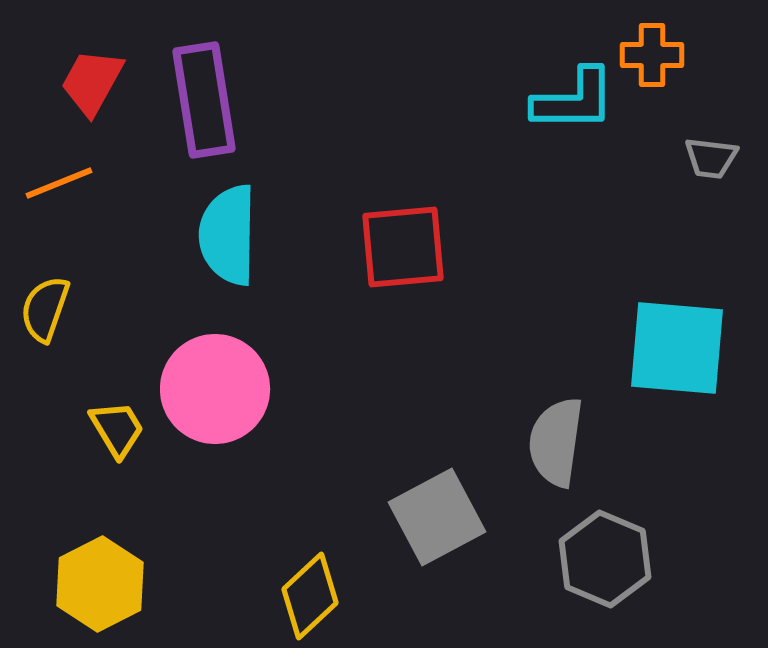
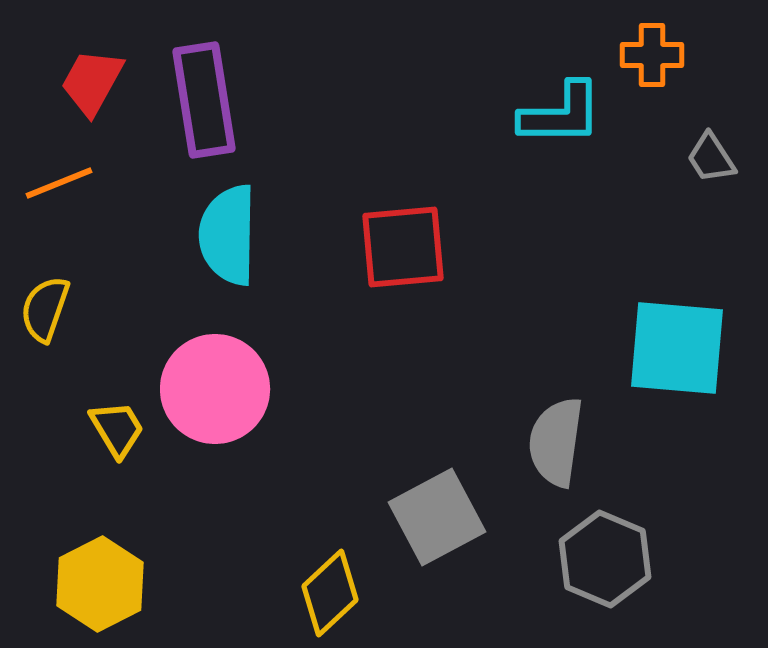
cyan L-shape: moved 13 px left, 14 px down
gray trapezoid: rotated 50 degrees clockwise
yellow diamond: moved 20 px right, 3 px up
